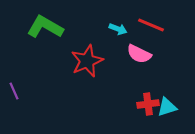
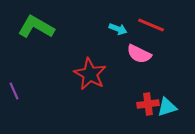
green L-shape: moved 9 px left
red star: moved 3 px right, 13 px down; rotated 20 degrees counterclockwise
